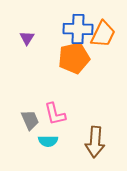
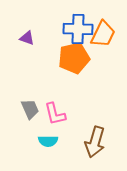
purple triangle: rotated 42 degrees counterclockwise
gray trapezoid: moved 11 px up
brown arrow: rotated 12 degrees clockwise
